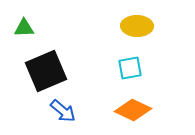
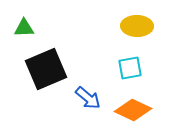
black square: moved 2 px up
blue arrow: moved 25 px right, 13 px up
